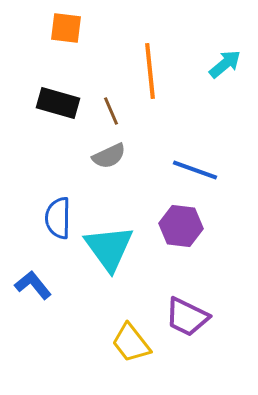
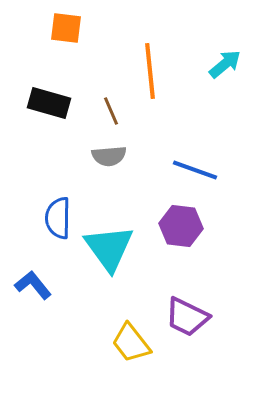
black rectangle: moved 9 px left
gray semicircle: rotated 20 degrees clockwise
